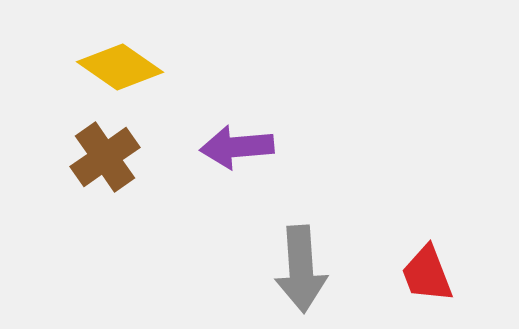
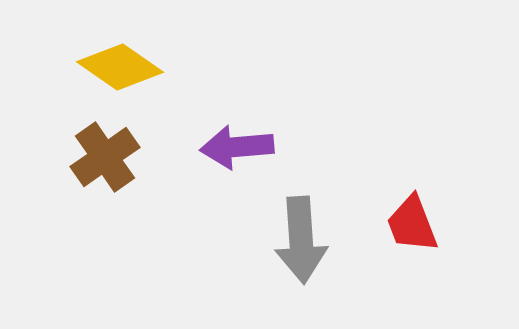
gray arrow: moved 29 px up
red trapezoid: moved 15 px left, 50 px up
